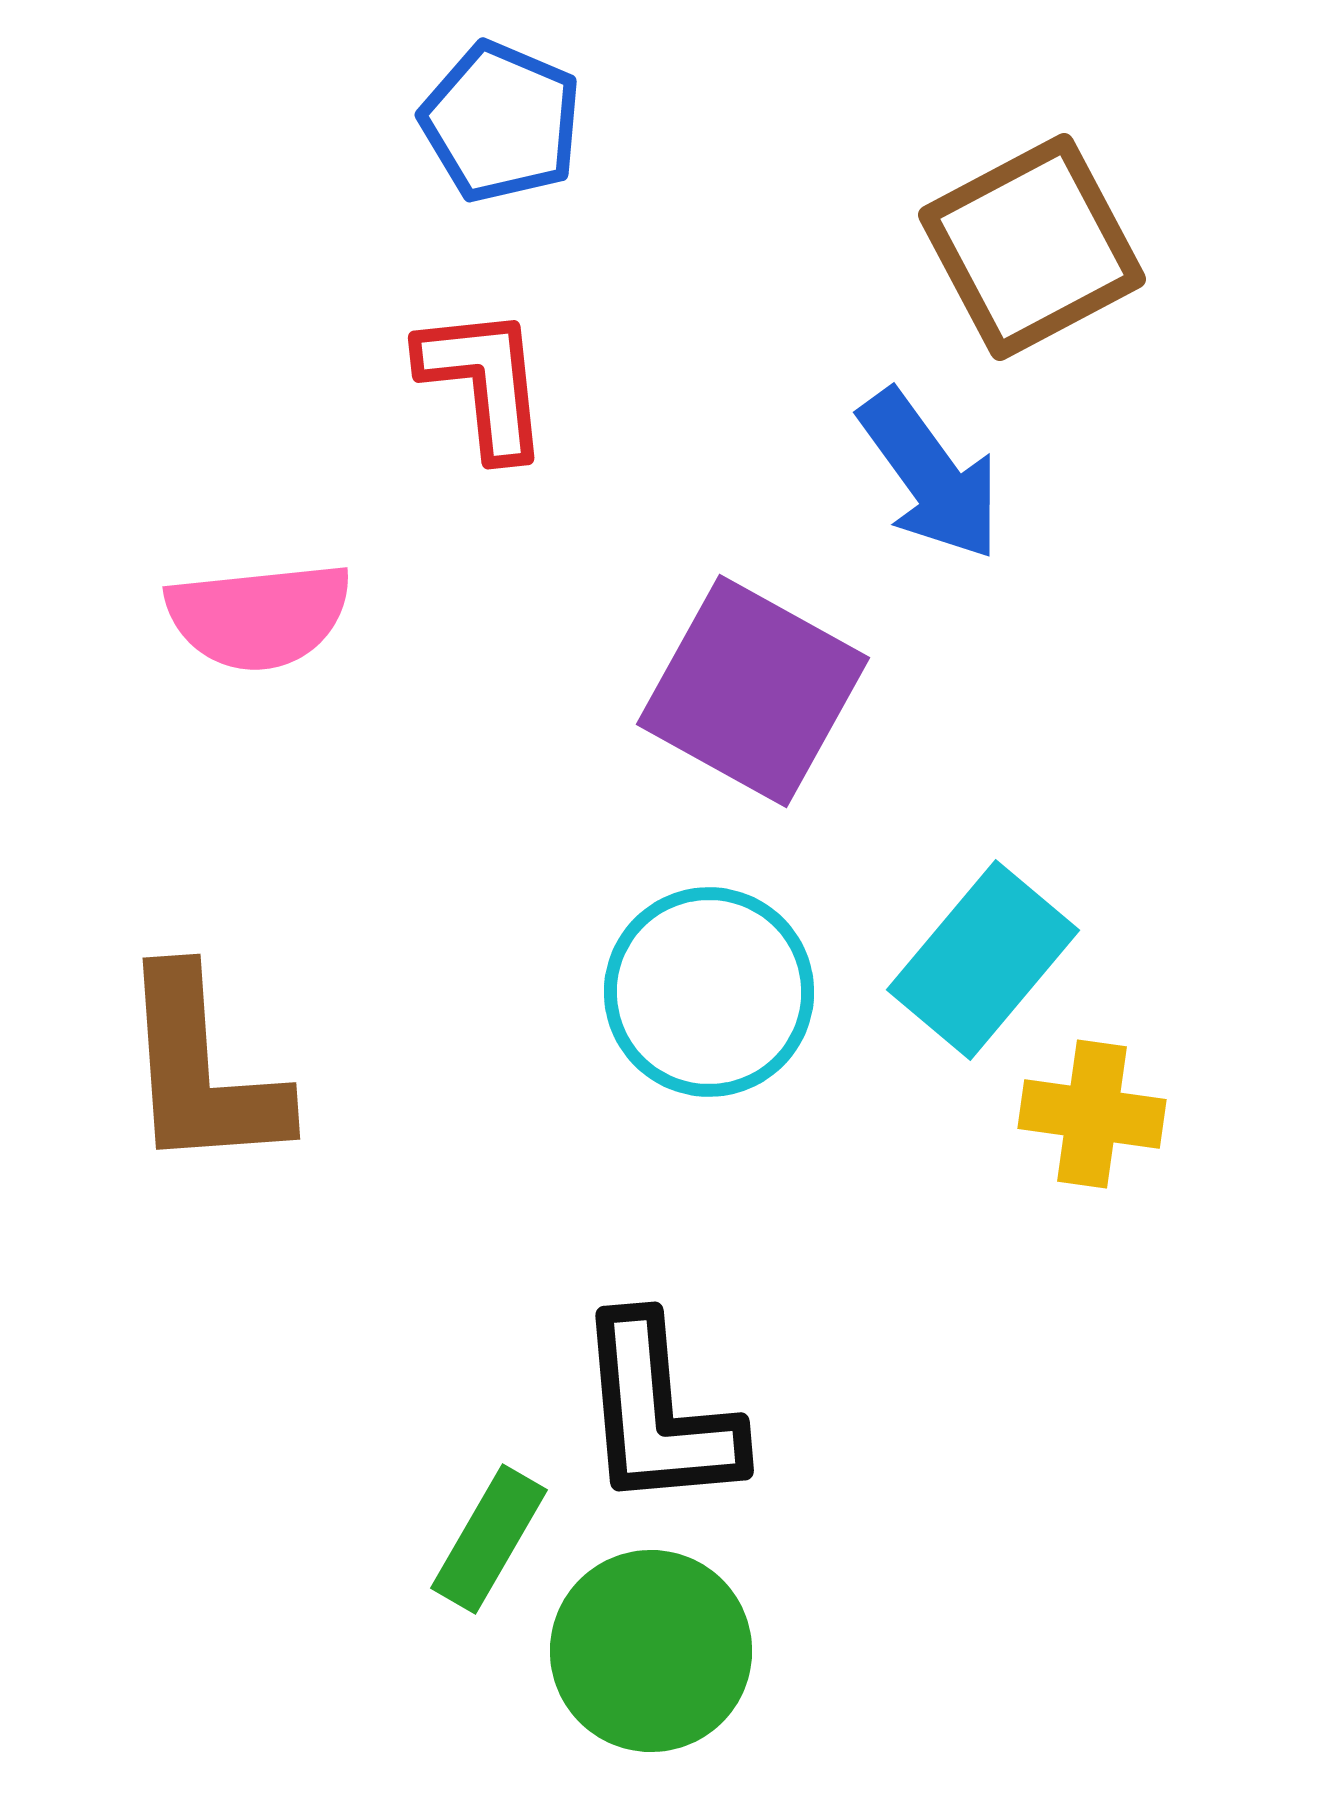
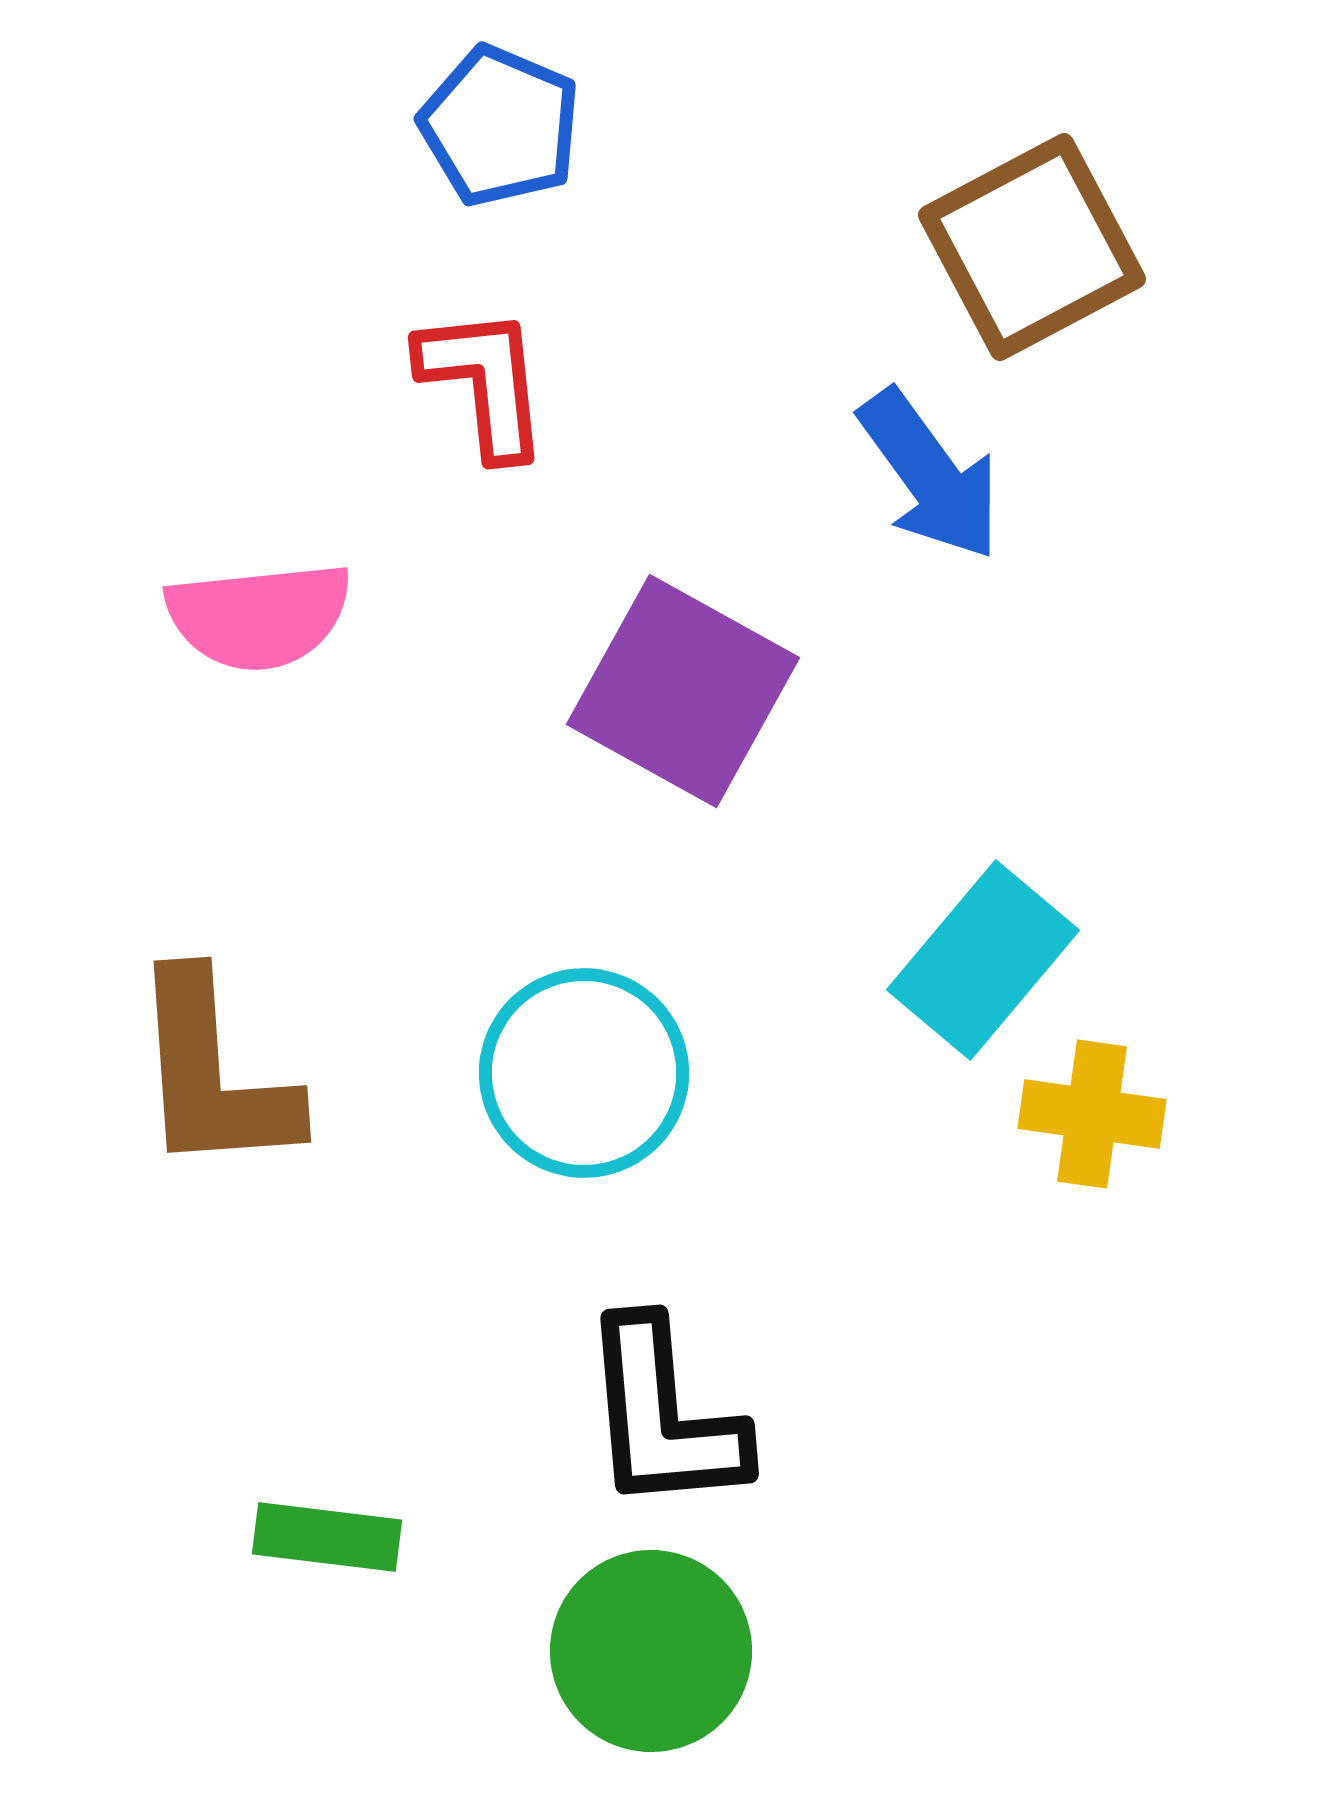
blue pentagon: moved 1 px left, 4 px down
purple square: moved 70 px left
cyan circle: moved 125 px left, 81 px down
brown L-shape: moved 11 px right, 3 px down
black L-shape: moved 5 px right, 3 px down
green rectangle: moved 162 px left, 2 px up; rotated 67 degrees clockwise
